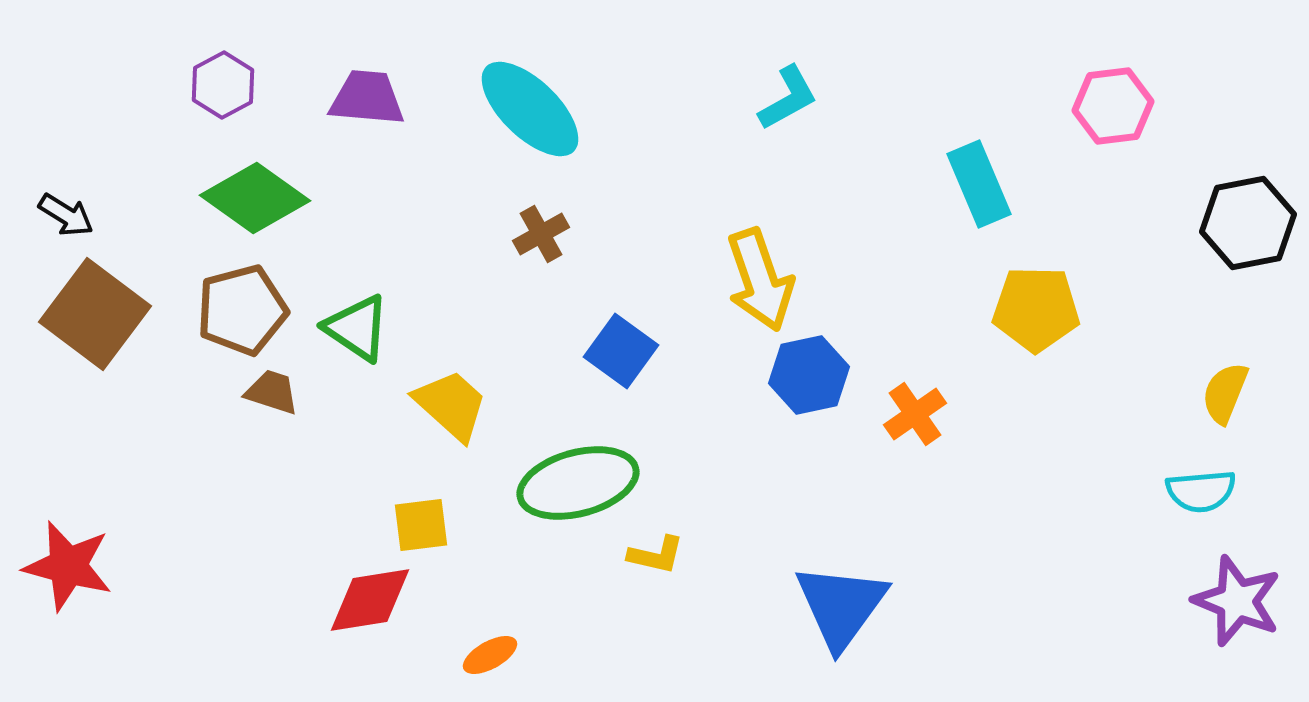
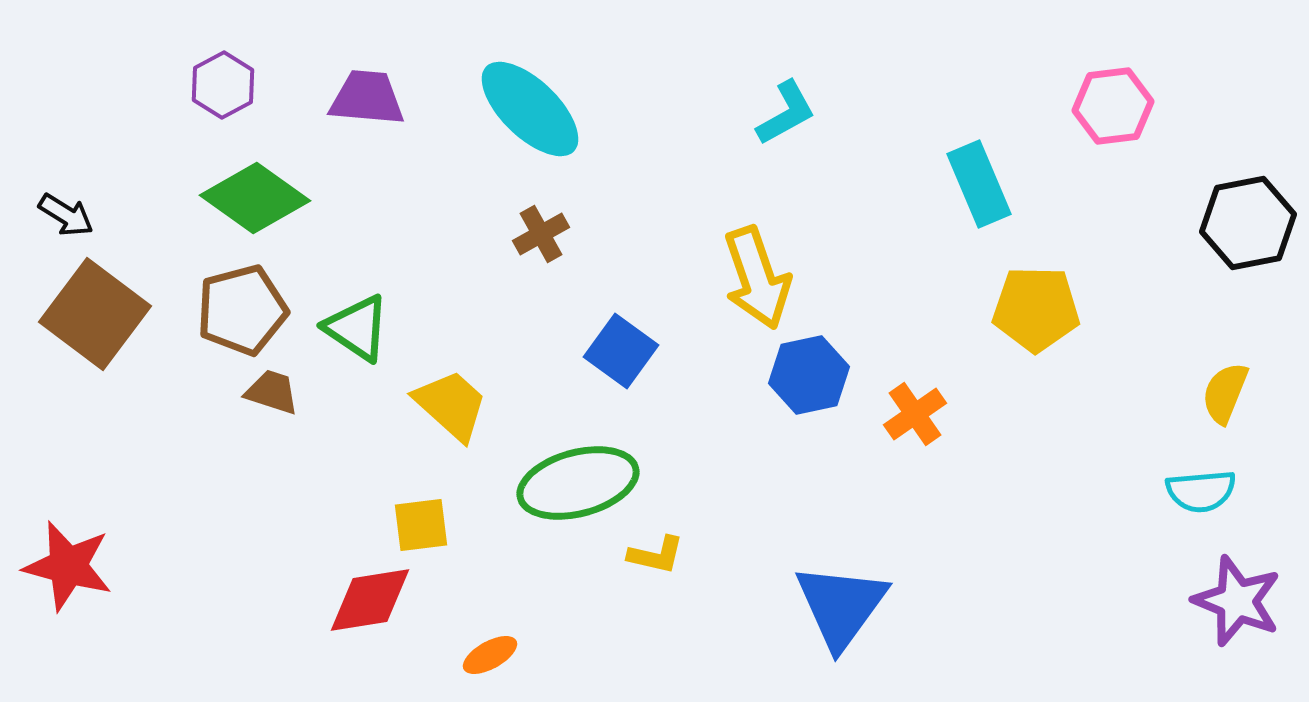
cyan L-shape: moved 2 px left, 15 px down
yellow arrow: moved 3 px left, 2 px up
